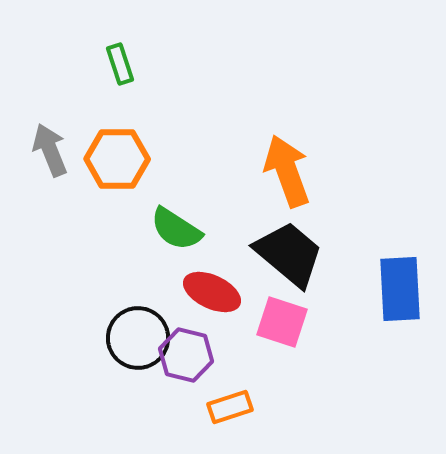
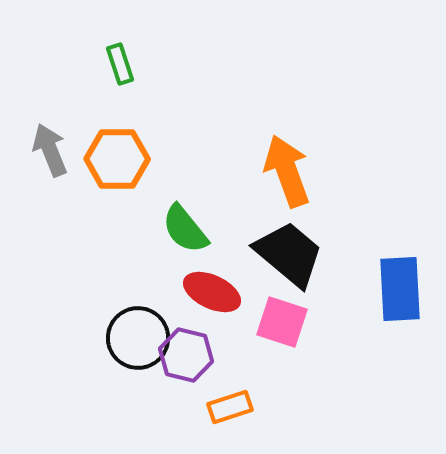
green semicircle: moved 9 px right; rotated 18 degrees clockwise
